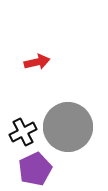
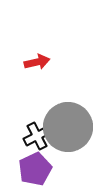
black cross: moved 14 px right, 4 px down
